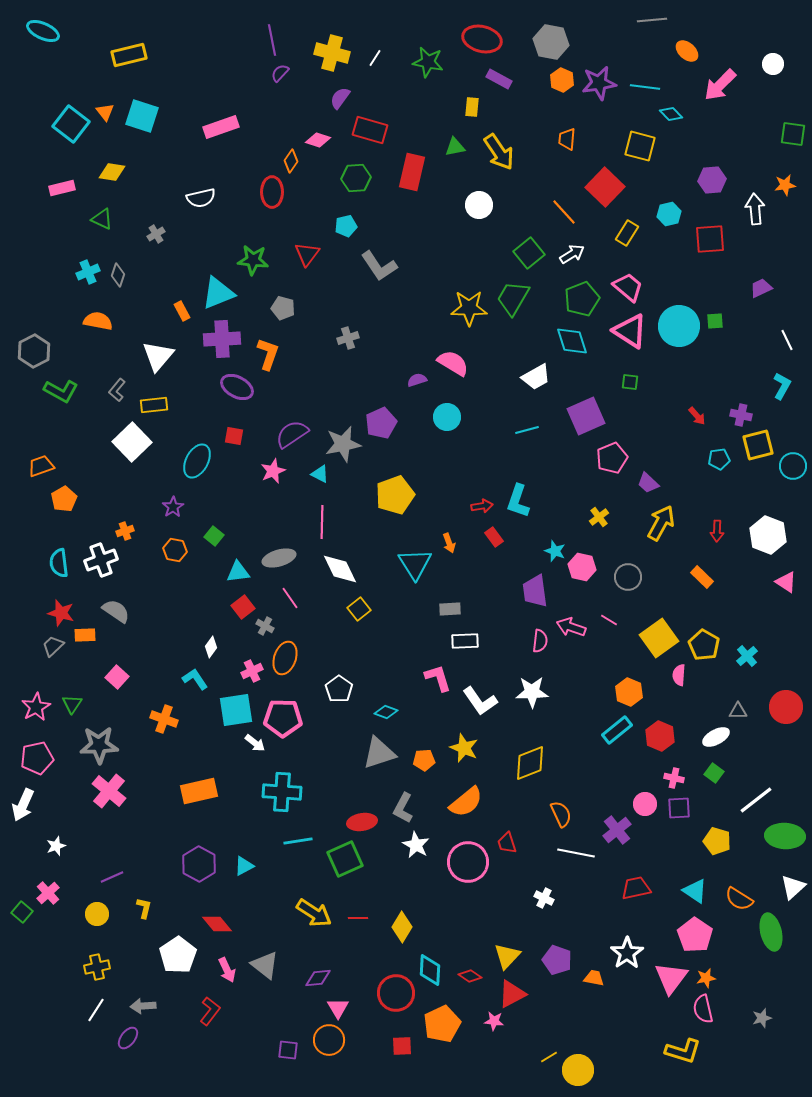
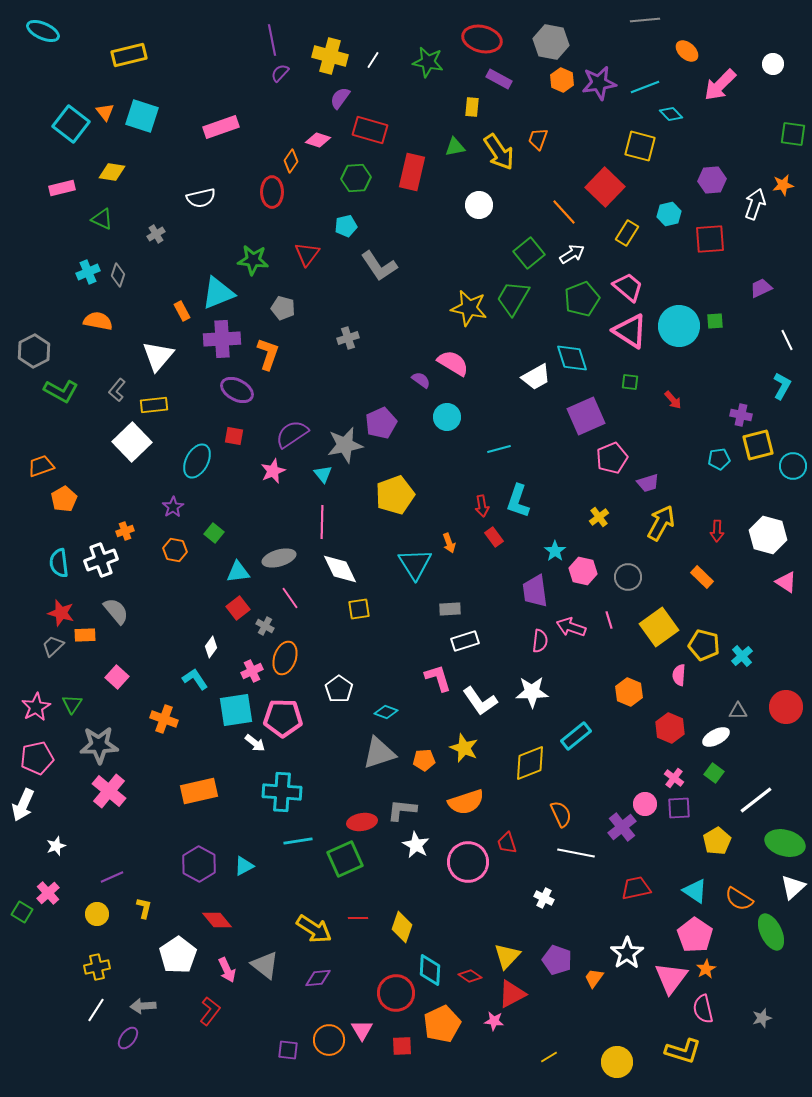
gray line at (652, 20): moved 7 px left
yellow cross at (332, 53): moved 2 px left, 3 px down
white line at (375, 58): moved 2 px left, 2 px down
cyan line at (645, 87): rotated 28 degrees counterclockwise
orange trapezoid at (567, 139): moved 29 px left; rotated 15 degrees clockwise
orange star at (785, 185): moved 2 px left
white arrow at (755, 209): moved 5 px up; rotated 24 degrees clockwise
yellow star at (469, 308): rotated 12 degrees clockwise
cyan diamond at (572, 341): moved 17 px down
purple semicircle at (417, 380): moved 4 px right; rotated 54 degrees clockwise
purple ellipse at (237, 387): moved 3 px down
red arrow at (697, 416): moved 24 px left, 16 px up
cyan line at (527, 430): moved 28 px left, 19 px down
gray star at (343, 444): moved 2 px right, 1 px down
cyan triangle at (320, 474): moved 3 px right; rotated 24 degrees clockwise
purple trapezoid at (648, 483): rotated 60 degrees counterclockwise
red arrow at (482, 506): rotated 90 degrees clockwise
white hexagon at (768, 535): rotated 6 degrees counterclockwise
green square at (214, 536): moved 3 px up
cyan star at (555, 551): rotated 15 degrees clockwise
pink hexagon at (582, 567): moved 1 px right, 4 px down
red square at (243, 607): moved 5 px left, 1 px down
yellow square at (359, 609): rotated 30 degrees clockwise
gray semicircle at (116, 611): rotated 16 degrees clockwise
pink line at (609, 620): rotated 42 degrees clockwise
yellow square at (659, 638): moved 11 px up
white rectangle at (465, 641): rotated 16 degrees counterclockwise
yellow pentagon at (704, 645): rotated 16 degrees counterclockwise
cyan cross at (747, 656): moved 5 px left
cyan rectangle at (617, 730): moved 41 px left, 6 px down
red hexagon at (660, 736): moved 10 px right, 8 px up
pink cross at (674, 778): rotated 24 degrees clockwise
orange semicircle at (466, 802): rotated 21 degrees clockwise
gray L-shape at (403, 808): moved 1 px left, 2 px down; rotated 68 degrees clockwise
purple cross at (617, 830): moved 5 px right, 3 px up
green ellipse at (785, 836): moved 7 px down; rotated 12 degrees clockwise
yellow pentagon at (717, 841): rotated 24 degrees clockwise
green square at (22, 912): rotated 10 degrees counterclockwise
yellow arrow at (314, 913): moved 16 px down
red diamond at (217, 924): moved 4 px up
yellow diamond at (402, 927): rotated 12 degrees counterclockwise
green ellipse at (771, 932): rotated 12 degrees counterclockwise
orange trapezoid at (594, 978): rotated 65 degrees counterclockwise
orange star at (706, 978): moved 9 px up; rotated 18 degrees counterclockwise
pink triangle at (338, 1008): moved 24 px right, 22 px down
yellow circle at (578, 1070): moved 39 px right, 8 px up
